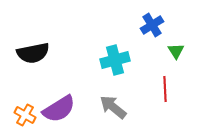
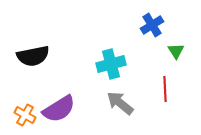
black semicircle: moved 3 px down
cyan cross: moved 4 px left, 4 px down
gray arrow: moved 7 px right, 4 px up
